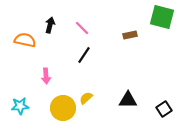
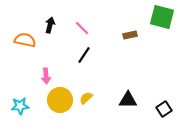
yellow circle: moved 3 px left, 8 px up
